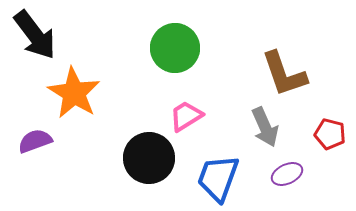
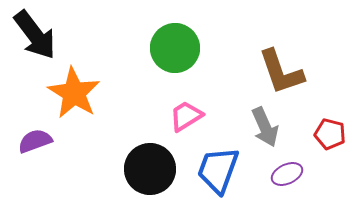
brown L-shape: moved 3 px left, 2 px up
black circle: moved 1 px right, 11 px down
blue trapezoid: moved 8 px up
